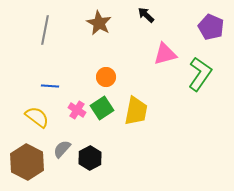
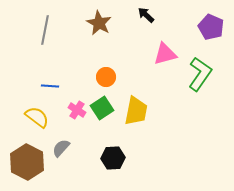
gray semicircle: moved 1 px left, 1 px up
black hexagon: moved 23 px right; rotated 25 degrees clockwise
